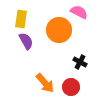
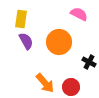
pink semicircle: moved 2 px down
orange circle: moved 12 px down
black cross: moved 9 px right
